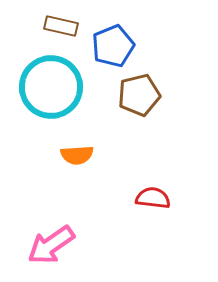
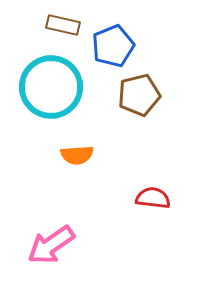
brown rectangle: moved 2 px right, 1 px up
